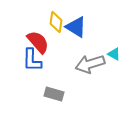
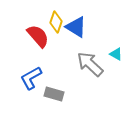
yellow diamond: rotated 10 degrees clockwise
red semicircle: moved 6 px up
cyan triangle: moved 2 px right
blue L-shape: moved 1 px left, 18 px down; rotated 60 degrees clockwise
gray arrow: rotated 60 degrees clockwise
